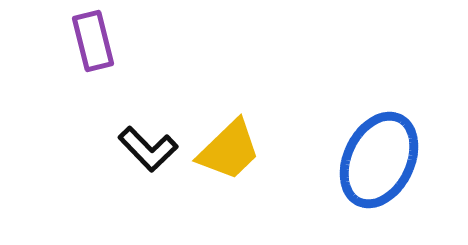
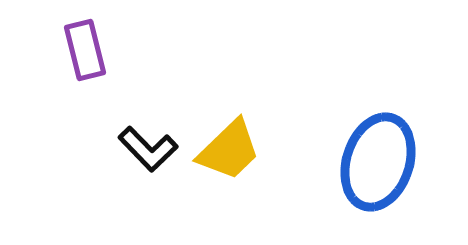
purple rectangle: moved 8 px left, 9 px down
blue ellipse: moved 1 px left, 2 px down; rotated 8 degrees counterclockwise
